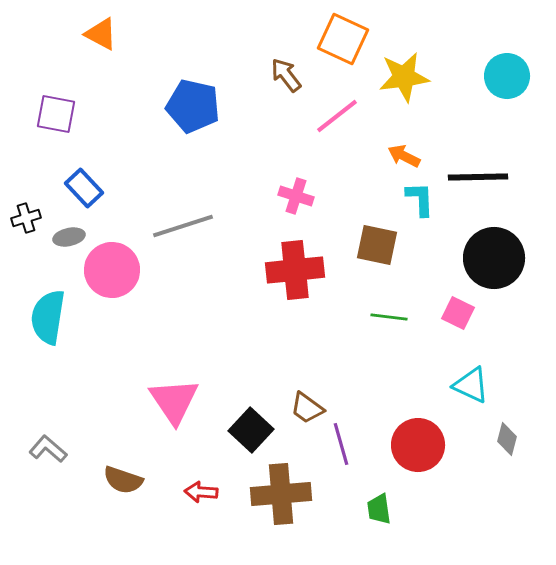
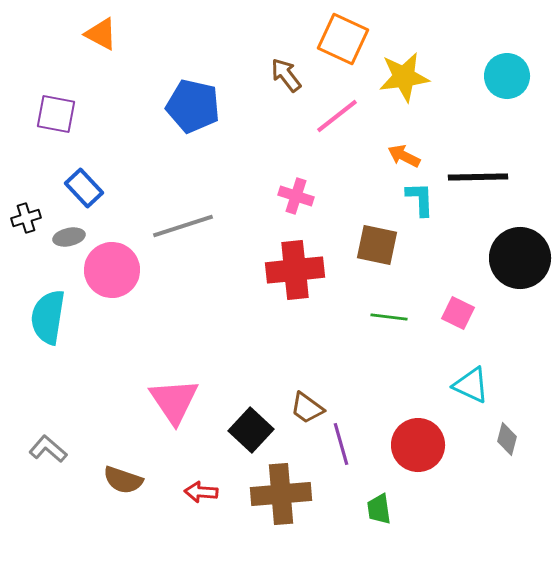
black circle: moved 26 px right
